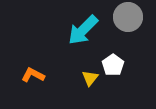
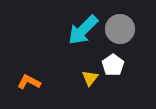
gray circle: moved 8 px left, 12 px down
orange L-shape: moved 4 px left, 7 px down
